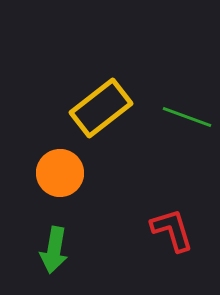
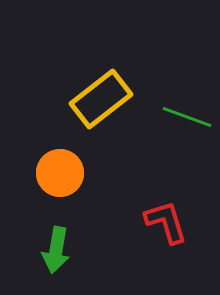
yellow rectangle: moved 9 px up
red L-shape: moved 6 px left, 8 px up
green arrow: moved 2 px right
